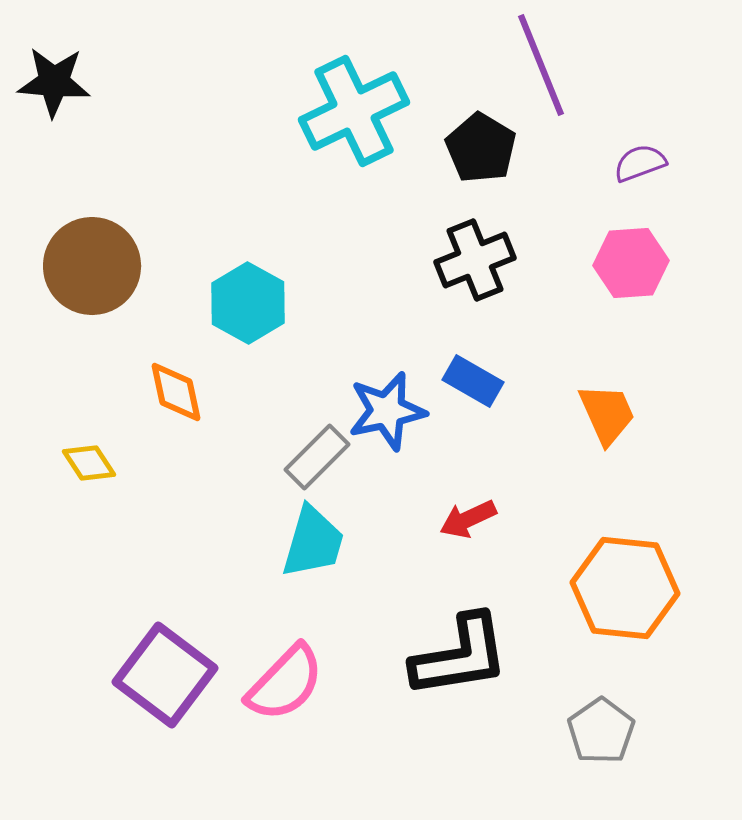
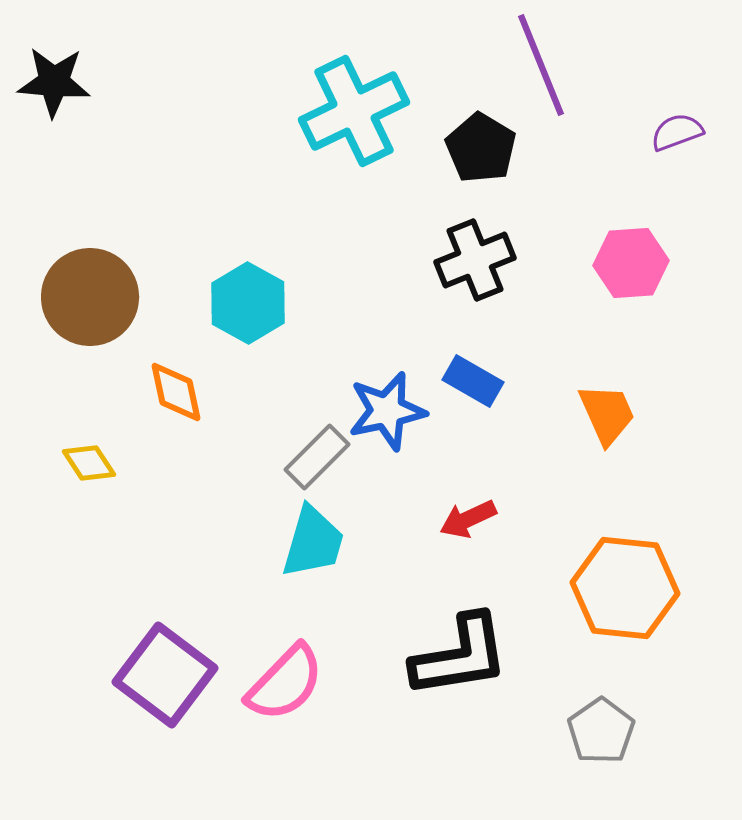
purple semicircle: moved 37 px right, 31 px up
brown circle: moved 2 px left, 31 px down
